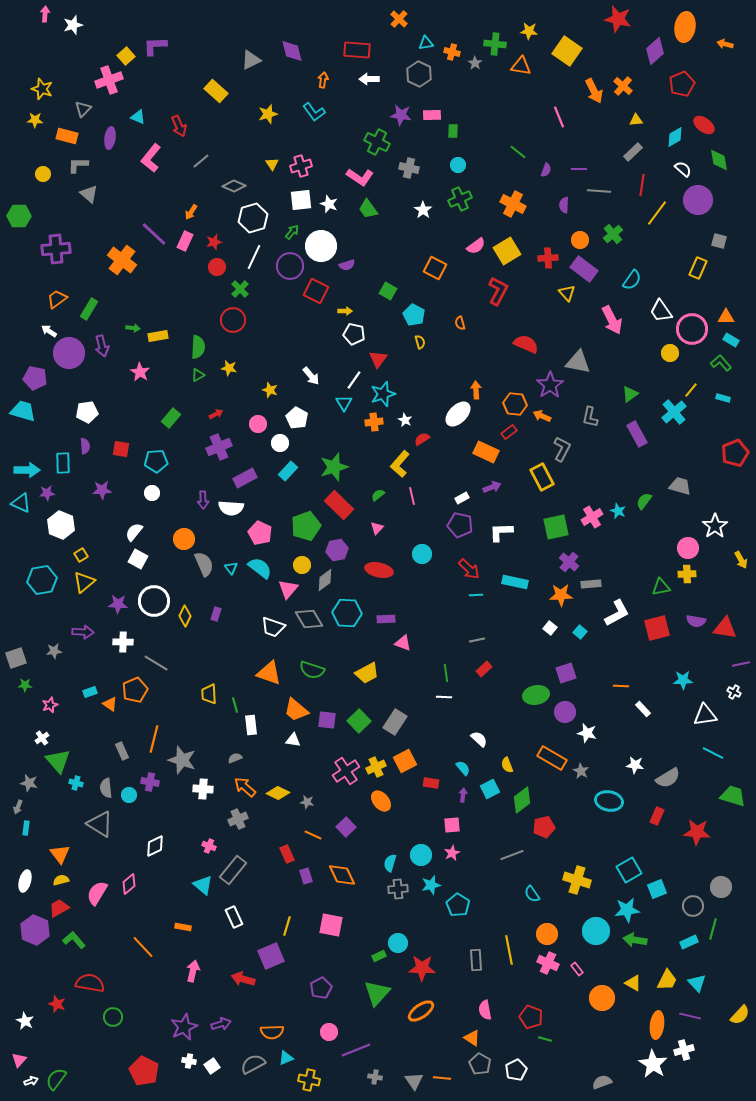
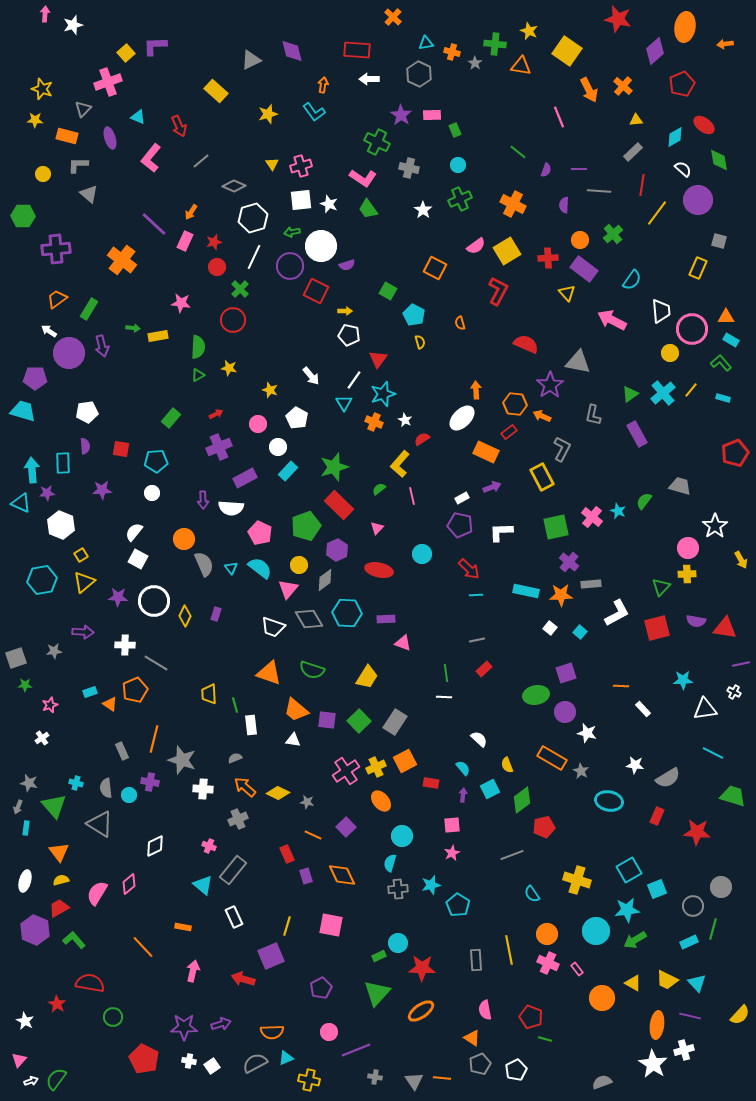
orange cross at (399, 19): moved 6 px left, 2 px up
yellow star at (529, 31): rotated 18 degrees clockwise
orange arrow at (725, 44): rotated 21 degrees counterclockwise
yellow square at (126, 56): moved 3 px up
pink cross at (109, 80): moved 1 px left, 2 px down
orange arrow at (323, 80): moved 5 px down
orange arrow at (594, 91): moved 5 px left, 1 px up
purple star at (401, 115): rotated 25 degrees clockwise
green rectangle at (453, 131): moved 2 px right, 1 px up; rotated 24 degrees counterclockwise
purple ellipse at (110, 138): rotated 25 degrees counterclockwise
pink L-shape at (360, 177): moved 3 px right, 1 px down
green hexagon at (19, 216): moved 4 px right
green arrow at (292, 232): rotated 140 degrees counterclockwise
purple line at (154, 234): moved 10 px up
white trapezoid at (661, 311): rotated 150 degrees counterclockwise
pink arrow at (612, 320): rotated 144 degrees clockwise
white pentagon at (354, 334): moved 5 px left, 1 px down
pink star at (140, 372): moved 41 px right, 69 px up; rotated 24 degrees counterclockwise
purple pentagon at (35, 378): rotated 10 degrees counterclockwise
cyan cross at (674, 412): moved 11 px left, 19 px up
white ellipse at (458, 414): moved 4 px right, 4 px down
gray L-shape at (590, 417): moved 3 px right, 2 px up
orange cross at (374, 422): rotated 30 degrees clockwise
white circle at (280, 443): moved 2 px left, 4 px down
cyan arrow at (27, 470): moved 5 px right; rotated 95 degrees counterclockwise
green semicircle at (378, 495): moved 1 px right, 6 px up
pink cross at (592, 517): rotated 20 degrees counterclockwise
purple hexagon at (337, 550): rotated 15 degrees counterclockwise
yellow circle at (302, 565): moved 3 px left
cyan rectangle at (515, 582): moved 11 px right, 9 px down
green triangle at (661, 587): rotated 36 degrees counterclockwise
purple star at (118, 604): moved 7 px up
white cross at (123, 642): moved 2 px right, 3 px down
yellow trapezoid at (367, 673): moved 4 px down; rotated 30 degrees counterclockwise
white triangle at (705, 715): moved 6 px up
green triangle at (58, 761): moved 4 px left, 45 px down
orange triangle at (60, 854): moved 1 px left, 2 px up
cyan circle at (421, 855): moved 19 px left, 19 px up
green arrow at (635, 940): rotated 40 degrees counterclockwise
yellow trapezoid at (667, 980): rotated 90 degrees clockwise
red star at (57, 1004): rotated 12 degrees clockwise
purple star at (184, 1027): rotated 24 degrees clockwise
gray semicircle at (253, 1064): moved 2 px right, 1 px up
gray pentagon at (480, 1064): rotated 20 degrees clockwise
red pentagon at (144, 1071): moved 12 px up
